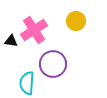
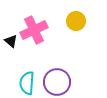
pink cross: rotated 8 degrees clockwise
black triangle: rotated 32 degrees clockwise
purple circle: moved 4 px right, 18 px down
